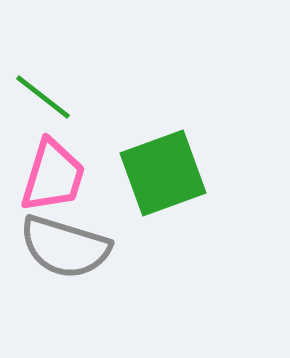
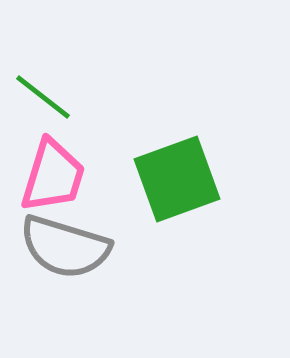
green square: moved 14 px right, 6 px down
